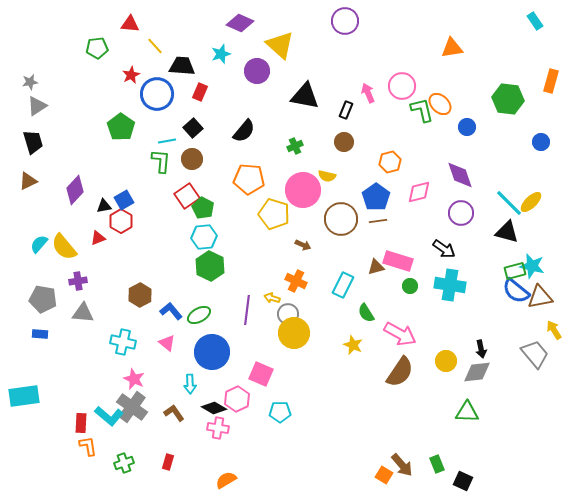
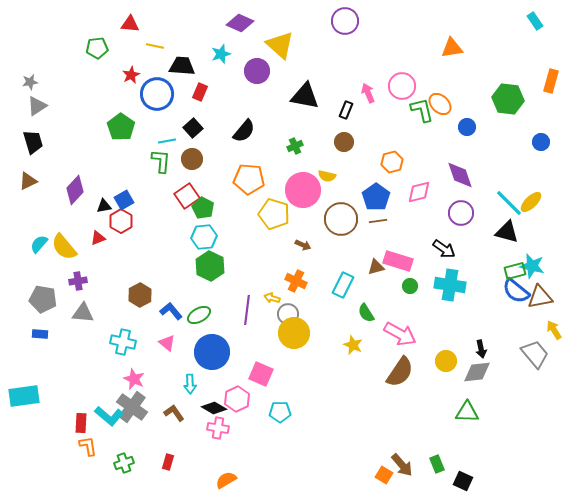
yellow line at (155, 46): rotated 36 degrees counterclockwise
orange hexagon at (390, 162): moved 2 px right
